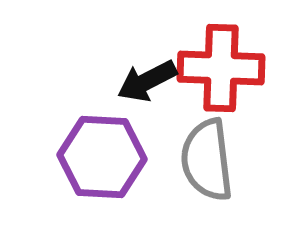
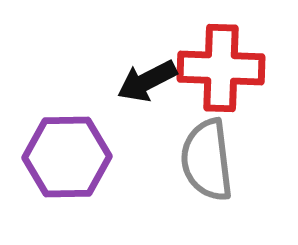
purple hexagon: moved 35 px left; rotated 4 degrees counterclockwise
